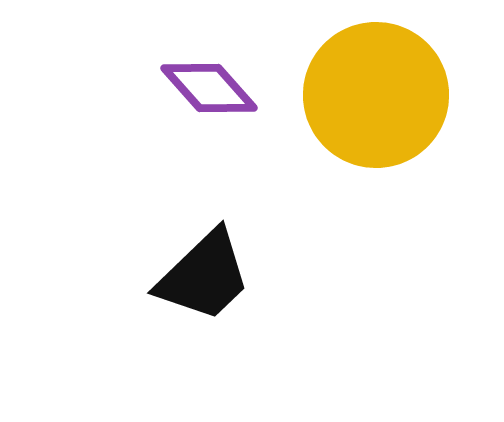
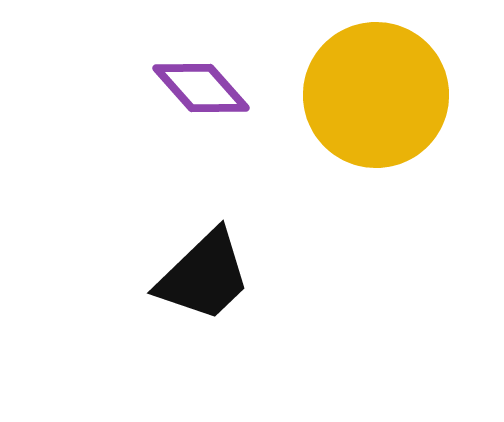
purple diamond: moved 8 px left
